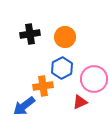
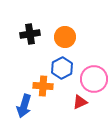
orange cross: rotated 12 degrees clockwise
blue arrow: rotated 35 degrees counterclockwise
